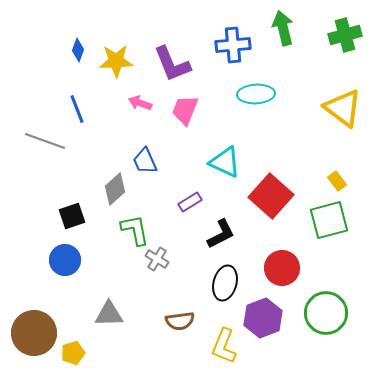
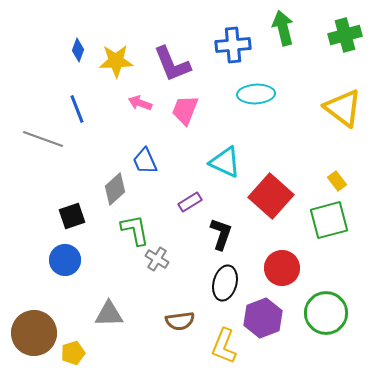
gray line: moved 2 px left, 2 px up
black L-shape: rotated 44 degrees counterclockwise
